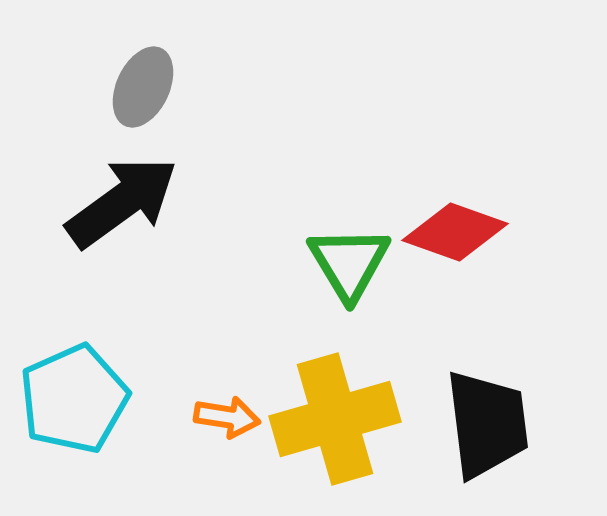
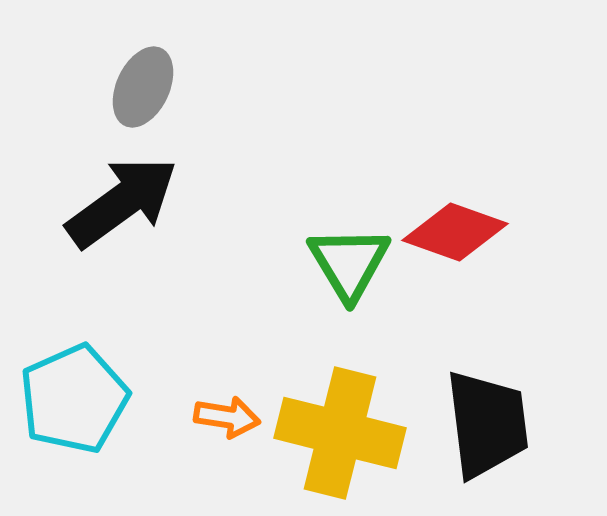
yellow cross: moved 5 px right, 14 px down; rotated 30 degrees clockwise
